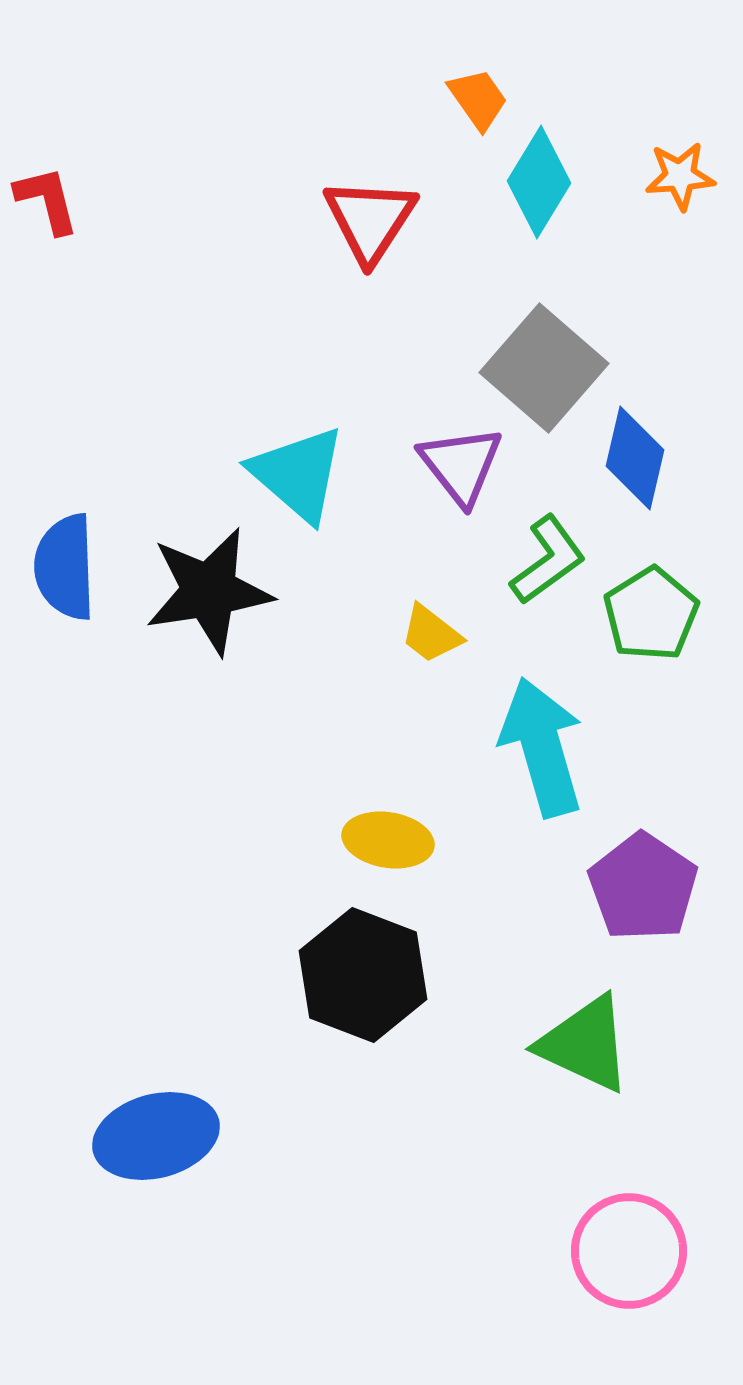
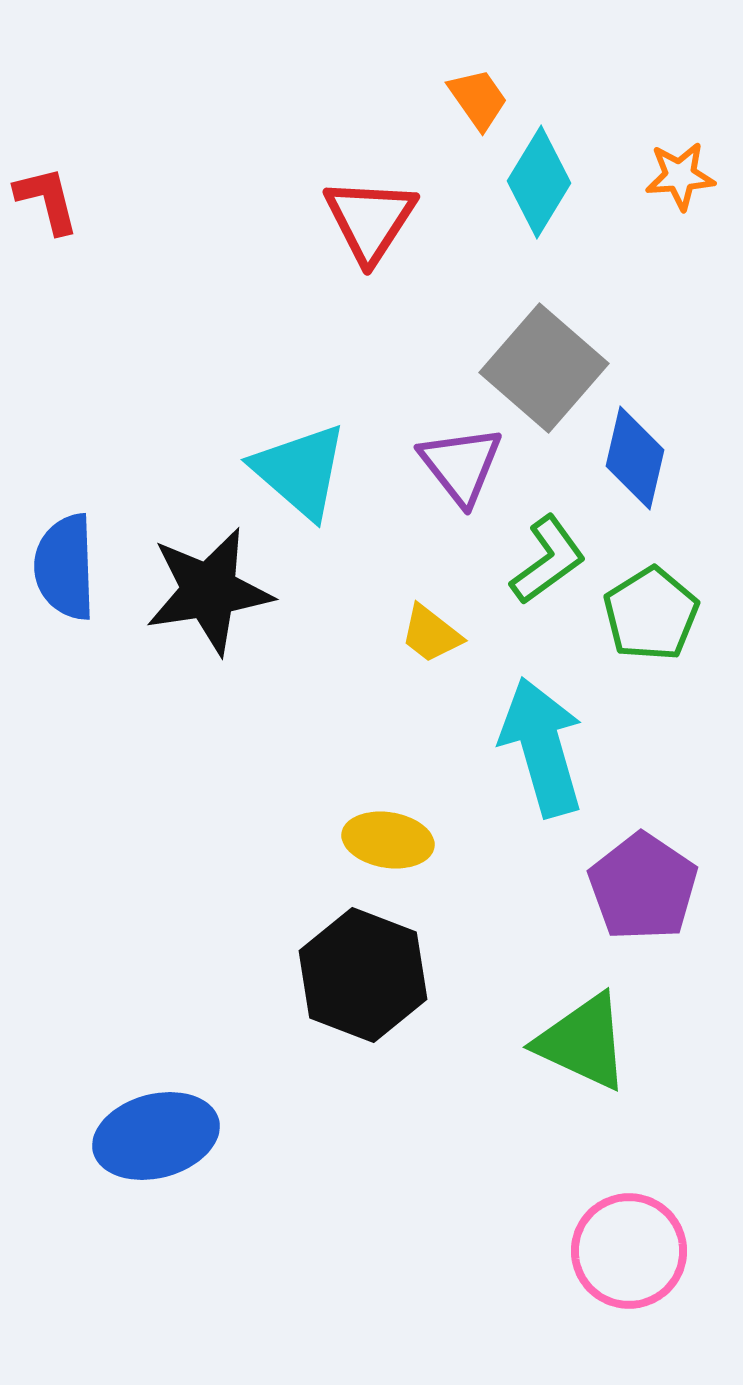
cyan triangle: moved 2 px right, 3 px up
green triangle: moved 2 px left, 2 px up
